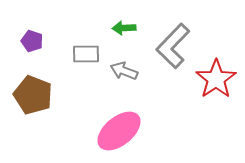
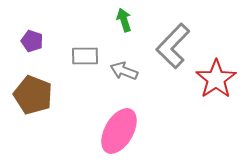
green arrow: moved 8 px up; rotated 75 degrees clockwise
gray rectangle: moved 1 px left, 2 px down
pink ellipse: rotated 21 degrees counterclockwise
